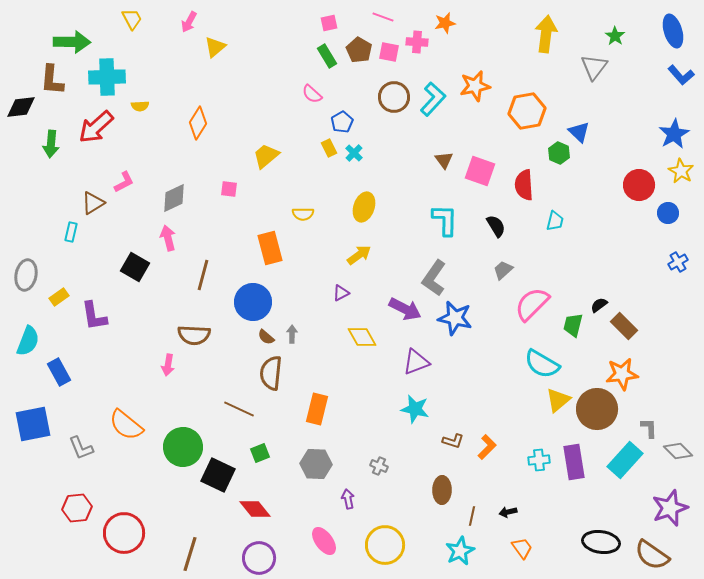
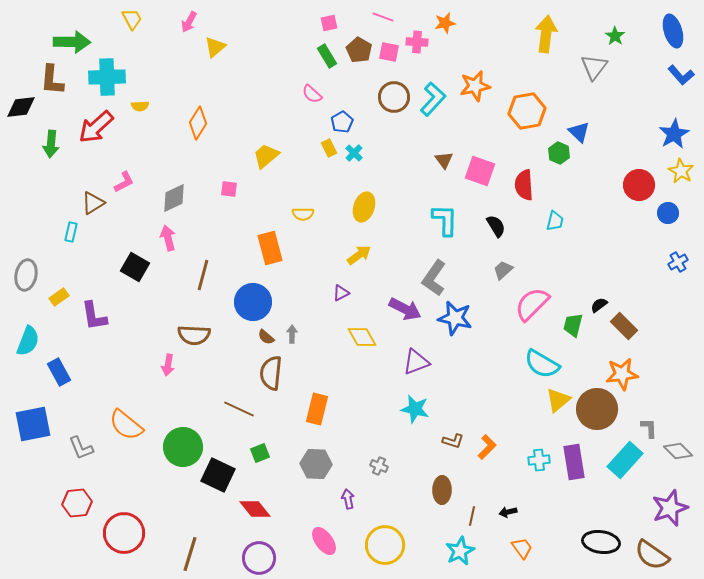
red hexagon at (77, 508): moved 5 px up
